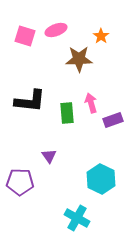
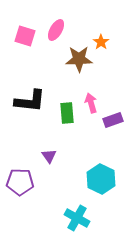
pink ellipse: rotated 40 degrees counterclockwise
orange star: moved 6 px down
